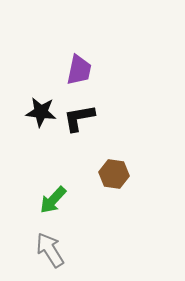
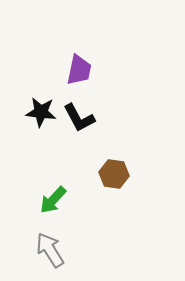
black L-shape: rotated 108 degrees counterclockwise
